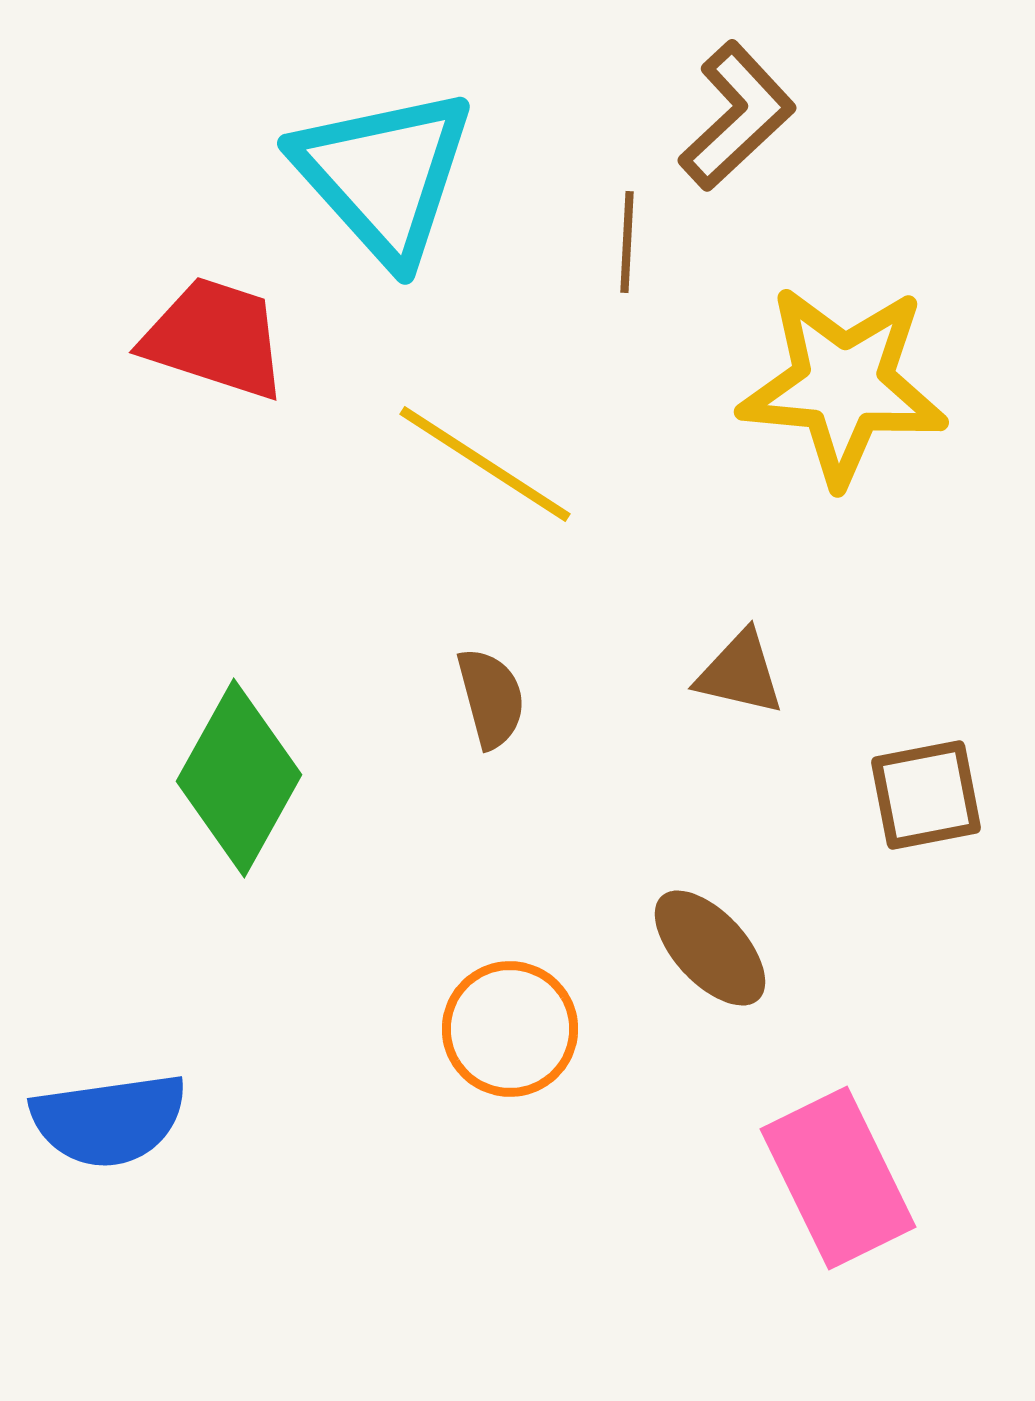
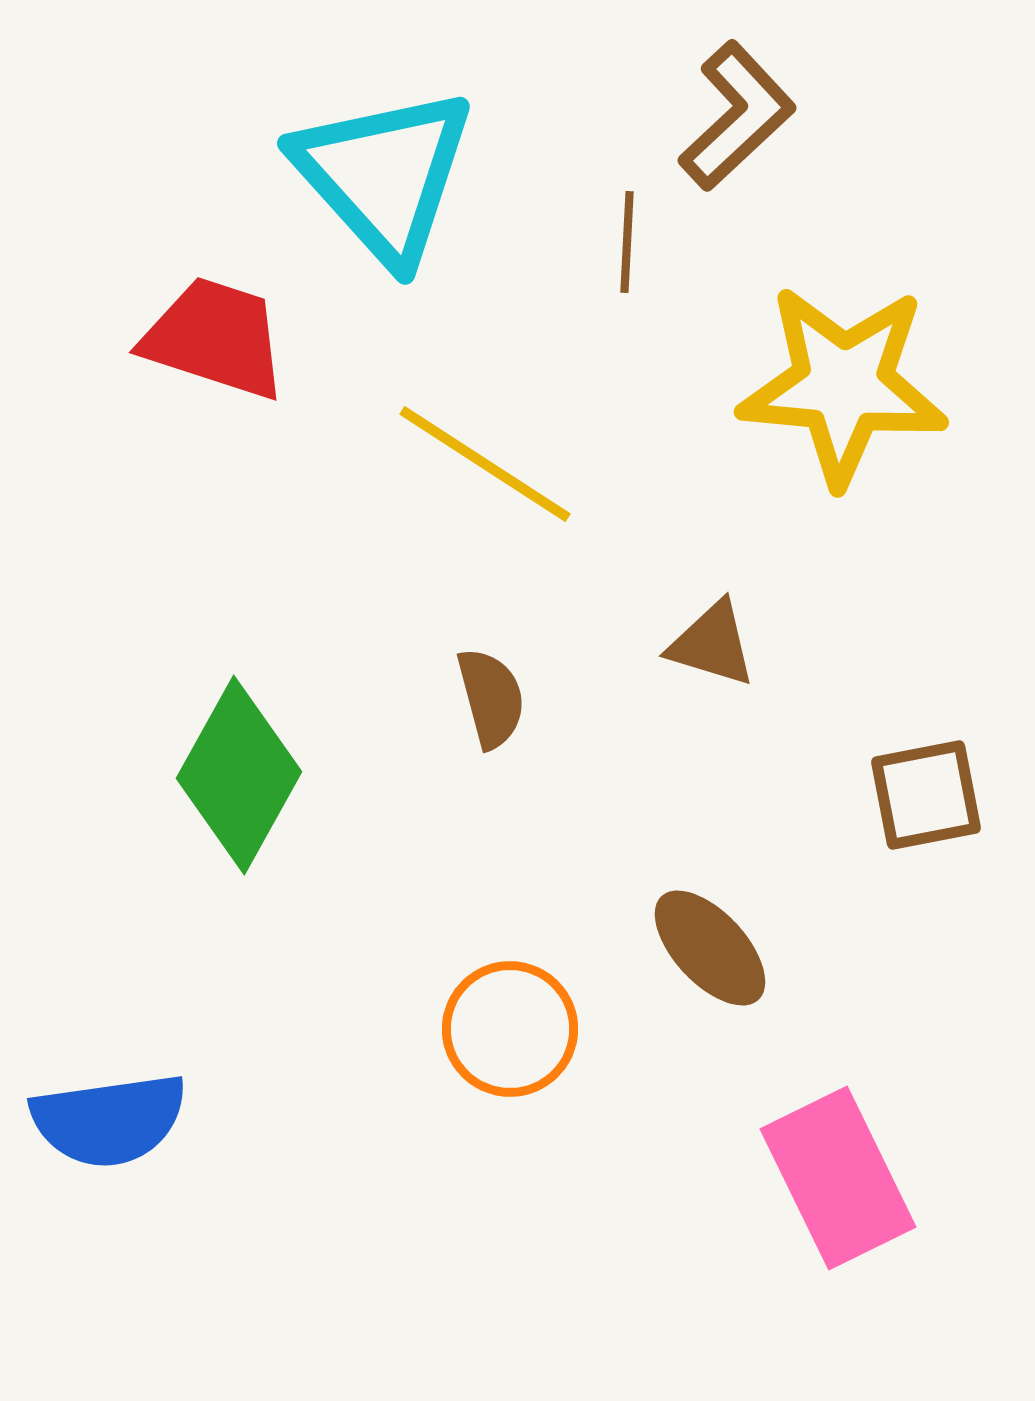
brown triangle: moved 28 px left, 29 px up; rotated 4 degrees clockwise
green diamond: moved 3 px up
